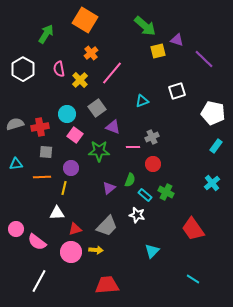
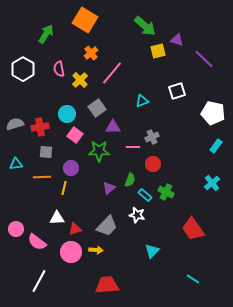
purple triangle at (113, 127): rotated 21 degrees counterclockwise
white triangle at (57, 213): moved 5 px down
